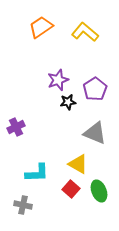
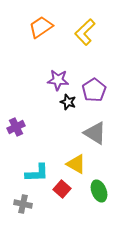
yellow L-shape: rotated 84 degrees counterclockwise
purple star: rotated 25 degrees clockwise
purple pentagon: moved 1 px left, 1 px down
black star: rotated 28 degrees clockwise
gray triangle: rotated 10 degrees clockwise
yellow triangle: moved 2 px left
red square: moved 9 px left
gray cross: moved 1 px up
